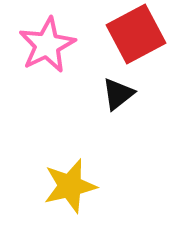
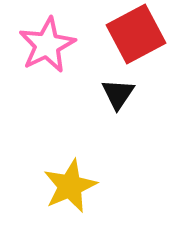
black triangle: rotated 18 degrees counterclockwise
yellow star: rotated 10 degrees counterclockwise
